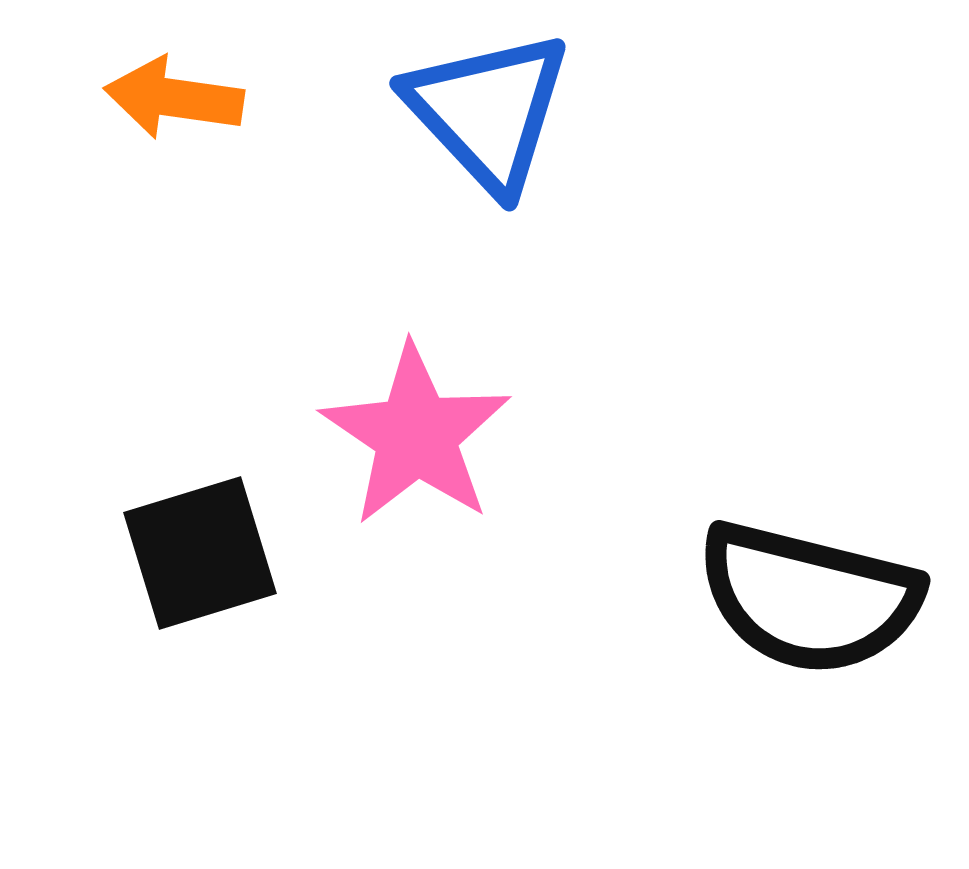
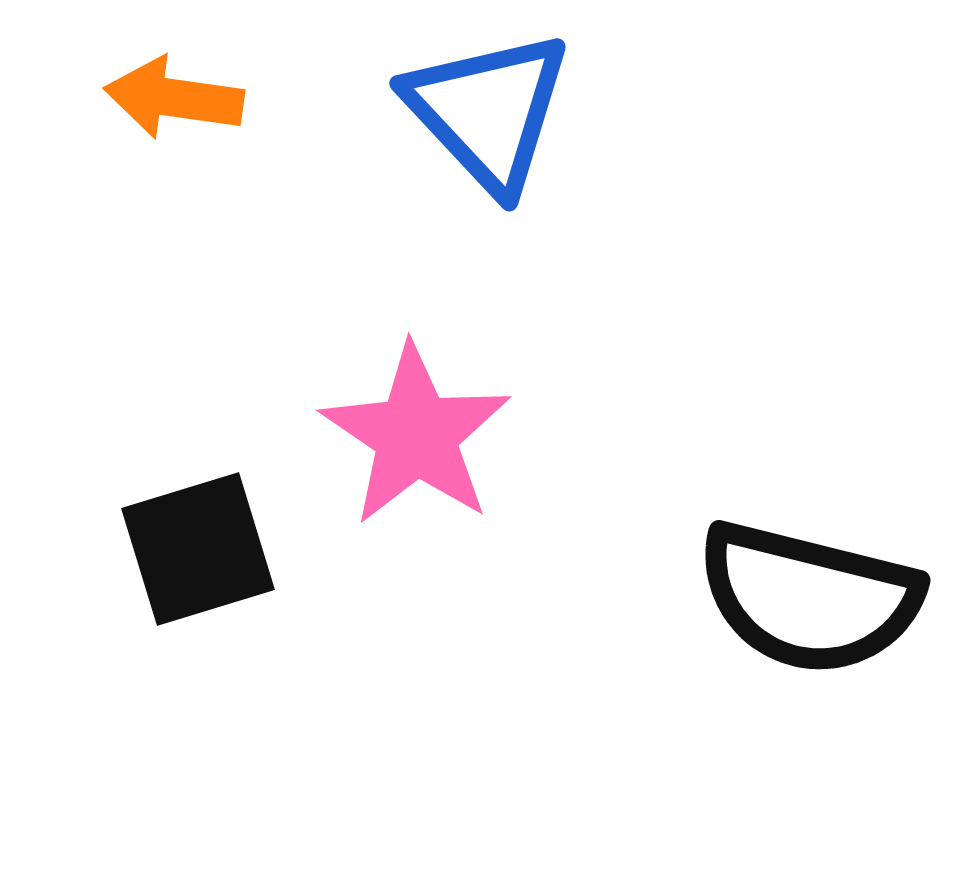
black square: moved 2 px left, 4 px up
